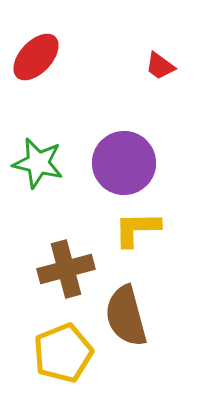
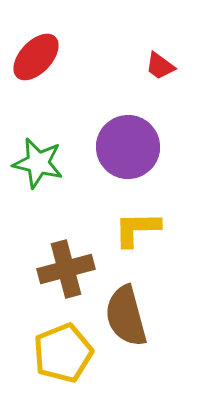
purple circle: moved 4 px right, 16 px up
